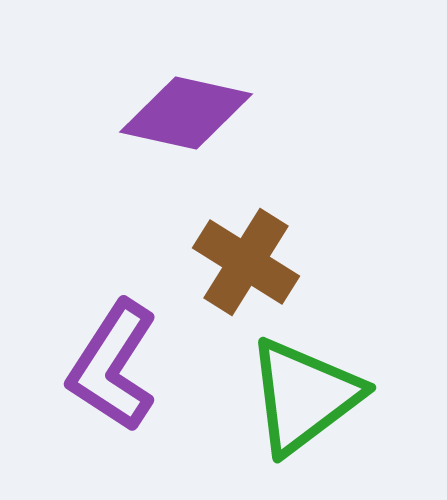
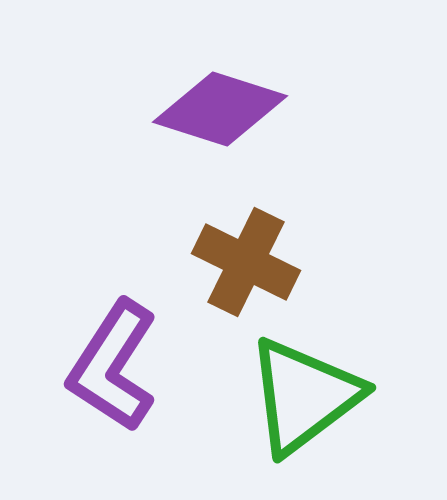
purple diamond: moved 34 px right, 4 px up; rotated 5 degrees clockwise
brown cross: rotated 6 degrees counterclockwise
